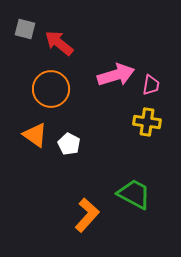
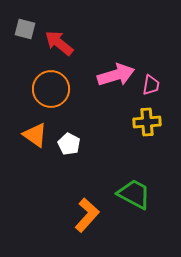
yellow cross: rotated 12 degrees counterclockwise
